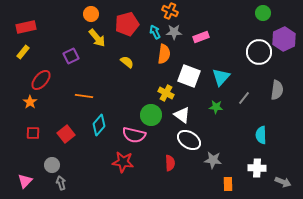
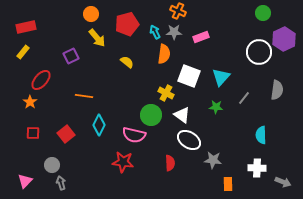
orange cross at (170, 11): moved 8 px right
cyan diamond at (99, 125): rotated 15 degrees counterclockwise
